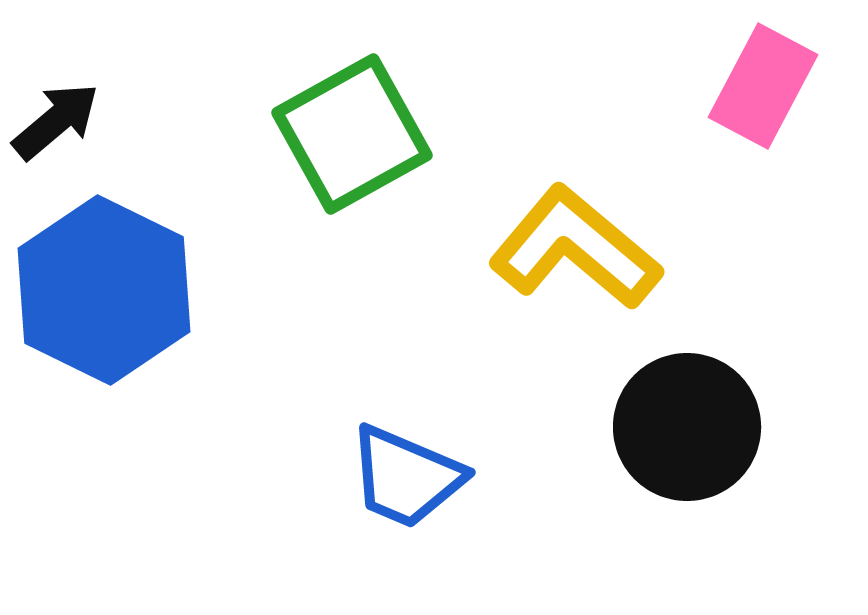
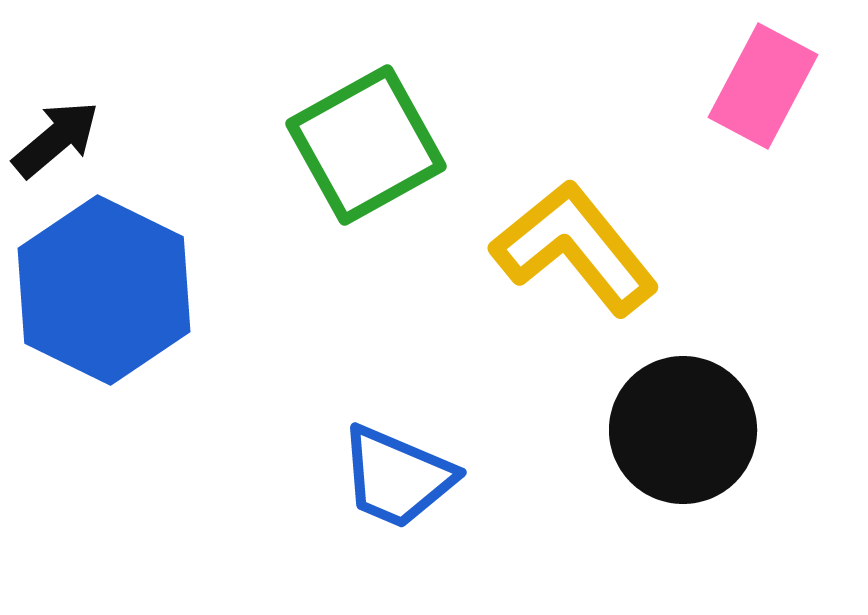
black arrow: moved 18 px down
green square: moved 14 px right, 11 px down
yellow L-shape: rotated 11 degrees clockwise
black circle: moved 4 px left, 3 px down
blue trapezoid: moved 9 px left
